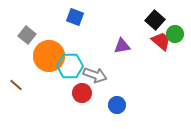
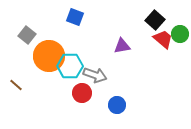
green circle: moved 5 px right
red trapezoid: moved 2 px right, 2 px up
